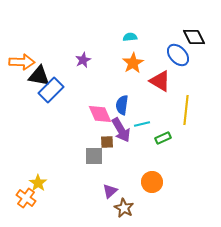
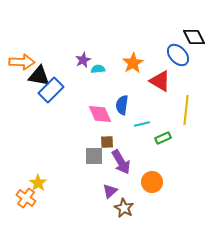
cyan semicircle: moved 32 px left, 32 px down
purple arrow: moved 32 px down
